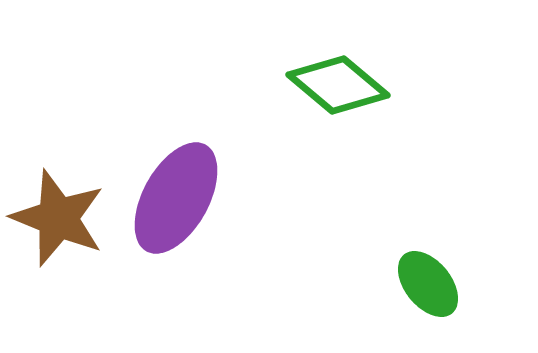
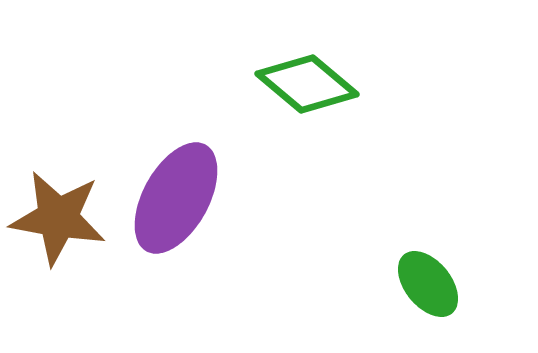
green diamond: moved 31 px left, 1 px up
brown star: rotated 12 degrees counterclockwise
